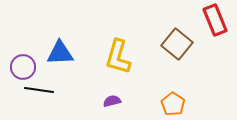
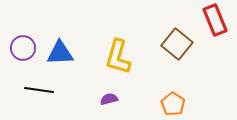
purple circle: moved 19 px up
purple semicircle: moved 3 px left, 2 px up
